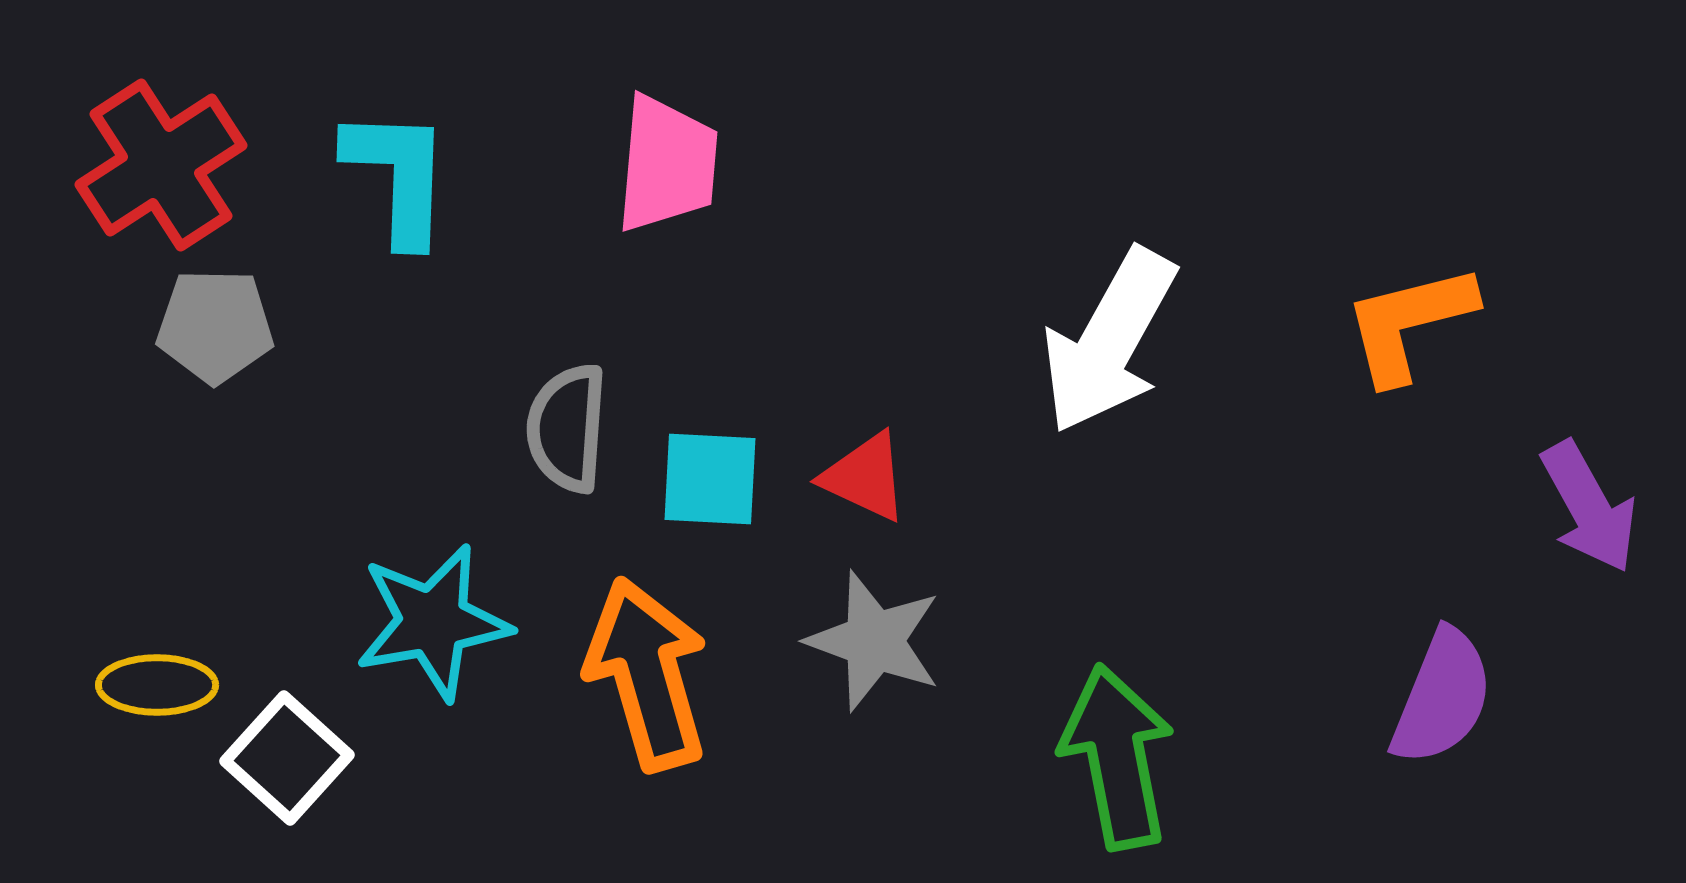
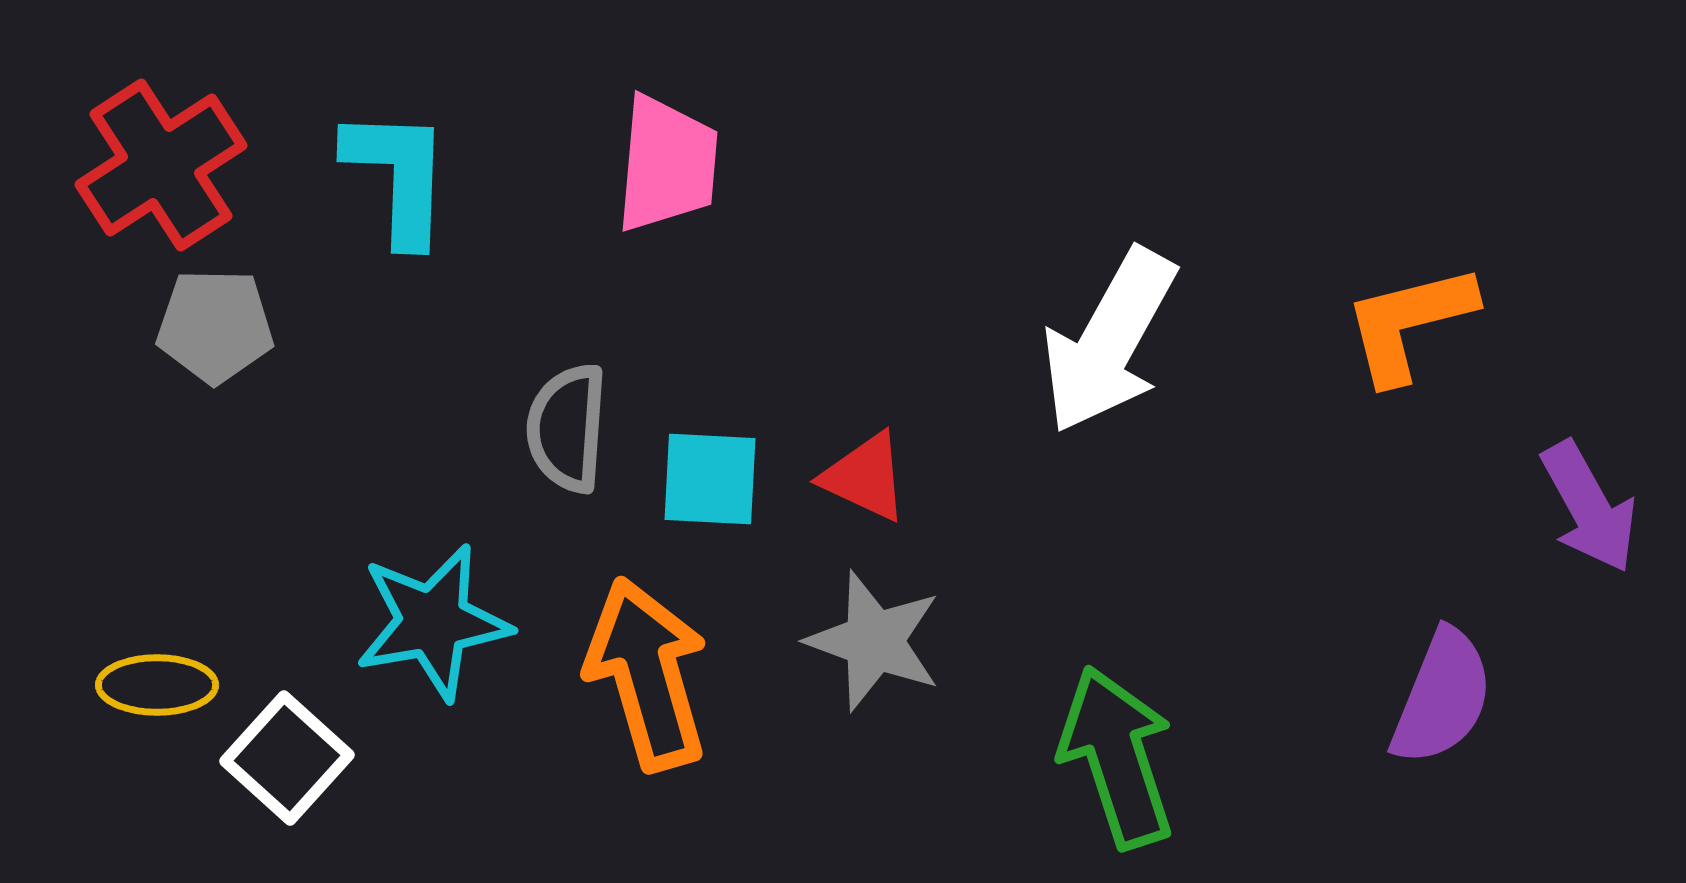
green arrow: rotated 7 degrees counterclockwise
